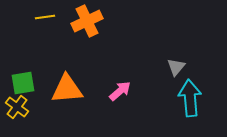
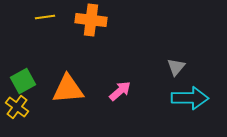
orange cross: moved 4 px right, 1 px up; rotated 32 degrees clockwise
green square: moved 2 px up; rotated 20 degrees counterclockwise
orange triangle: moved 1 px right
cyan arrow: rotated 96 degrees clockwise
